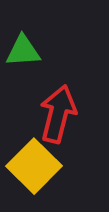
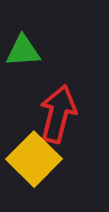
yellow square: moved 7 px up
